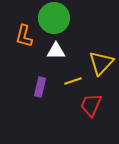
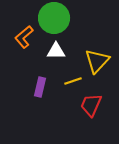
orange L-shape: moved 1 px down; rotated 35 degrees clockwise
yellow triangle: moved 4 px left, 2 px up
